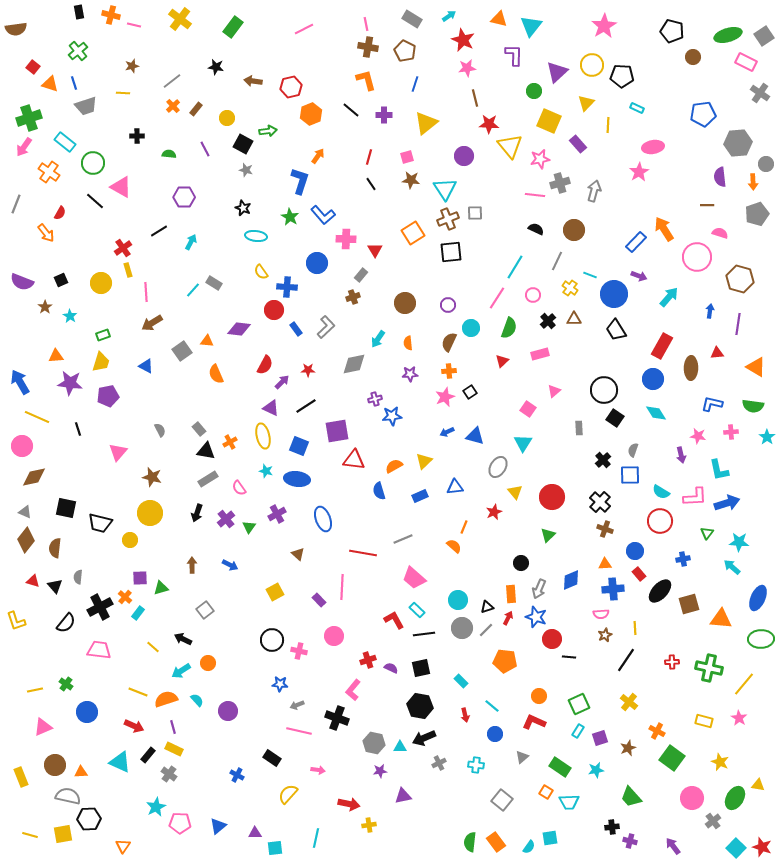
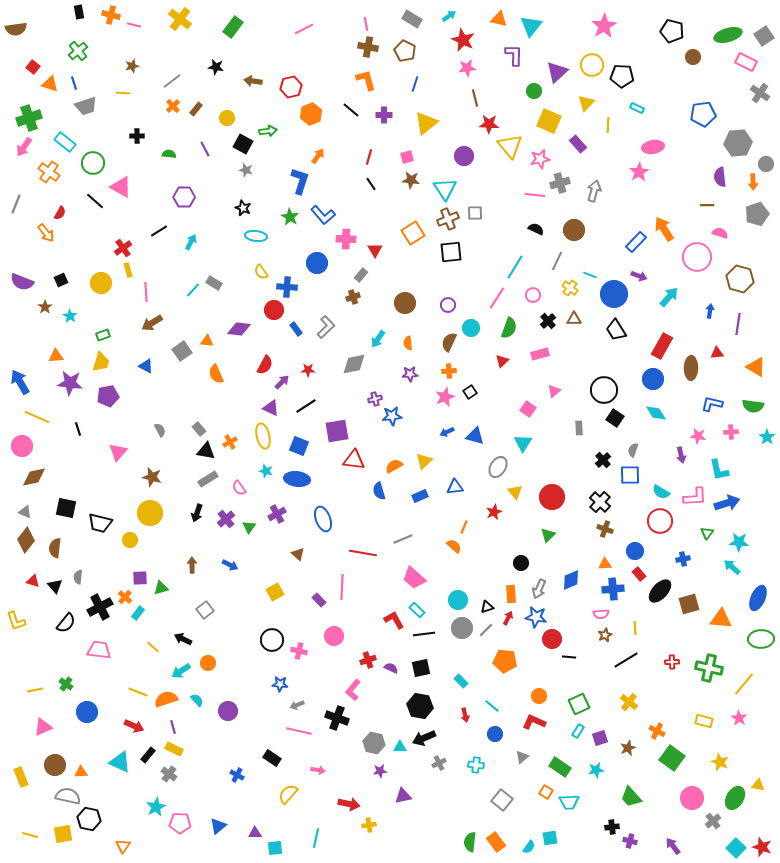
blue star at (536, 617): rotated 10 degrees counterclockwise
black line at (626, 660): rotated 25 degrees clockwise
black hexagon at (89, 819): rotated 15 degrees clockwise
